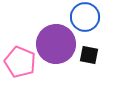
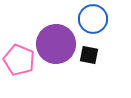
blue circle: moved 8 px right, 2 px down
pink pentagon: moved 1 px left, 2 px up
